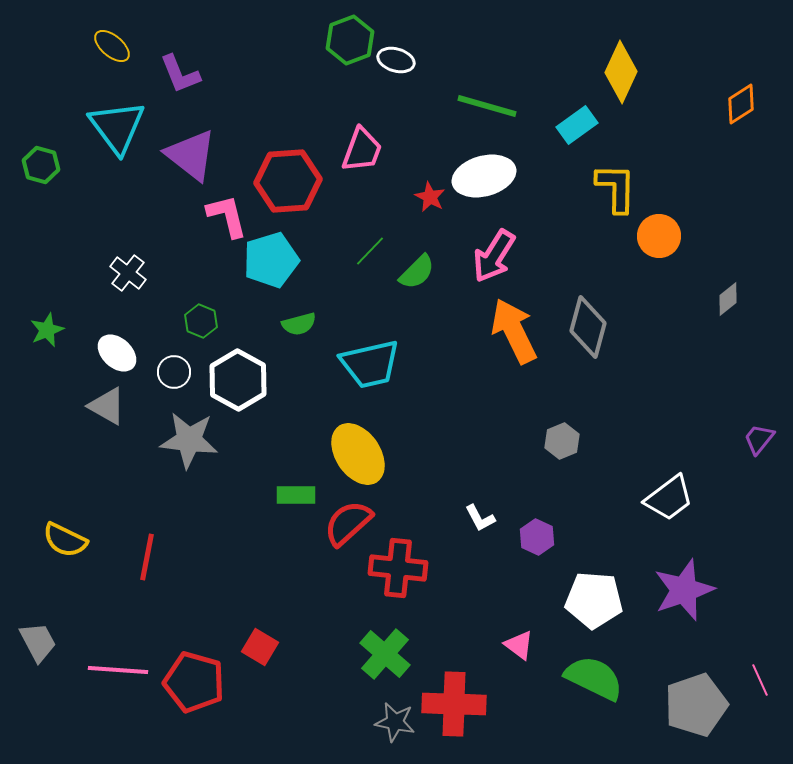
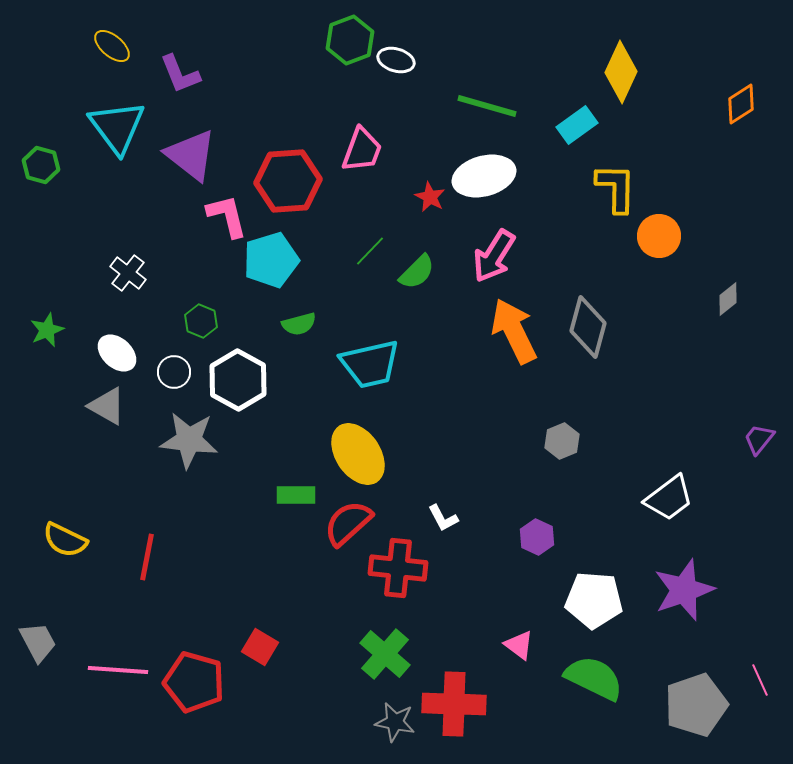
white L-shape at (480, 518): moved 37 px left
